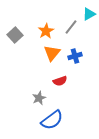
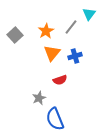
cyan triangle: rotated 24 degrees counterclockwise
red semicircle: moved 1 px up
blue semicircle: moved 3 px right, 1 px up; rotated 105 degrees clockwise
